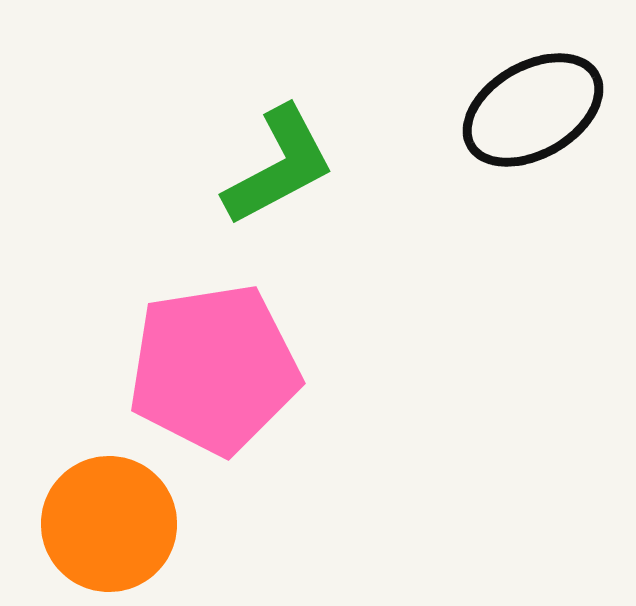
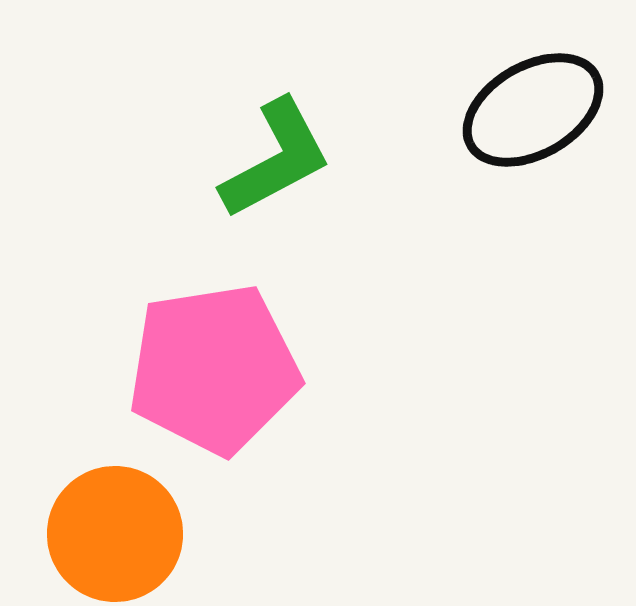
green L-shape: moved 3 px left, 7 px up
orange circle: moved 6 px right, 10 px down
